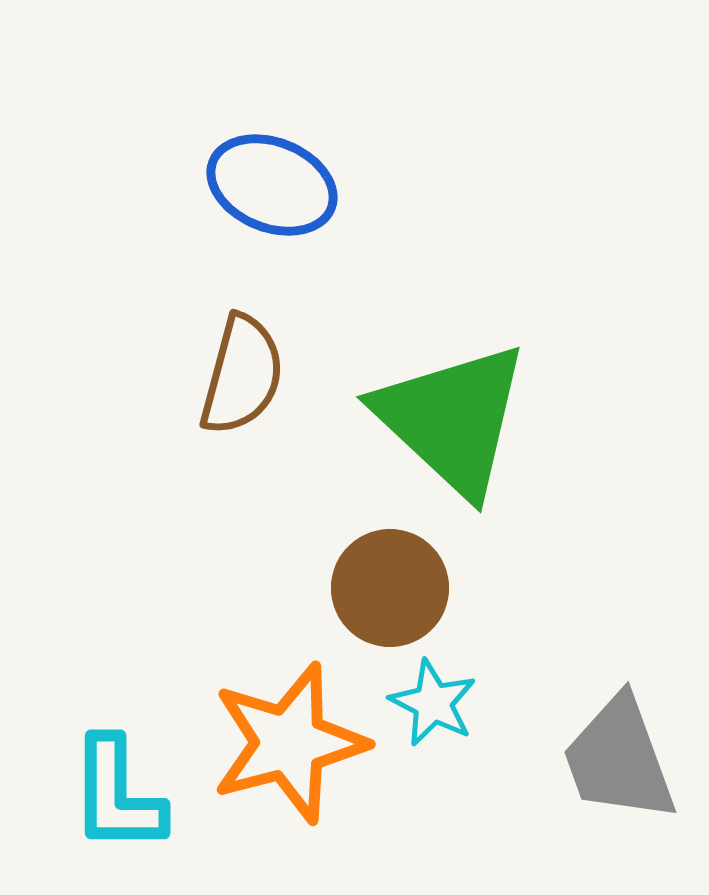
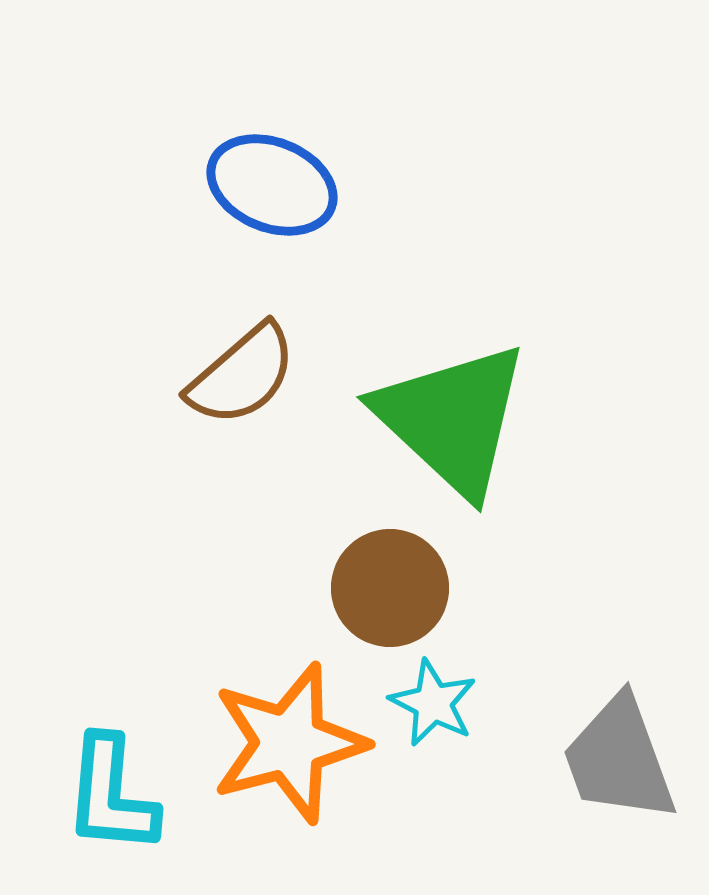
brown semicircle: rotated 34 degrees clockwise
cyan L-shape: moved 6 px left; rotated 5 degrees clockwise
